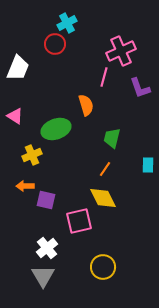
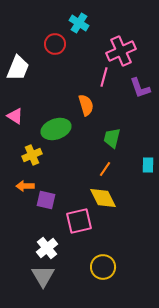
cyan cross: moved 12 px right; rotated 30 degrees counterclockwise
